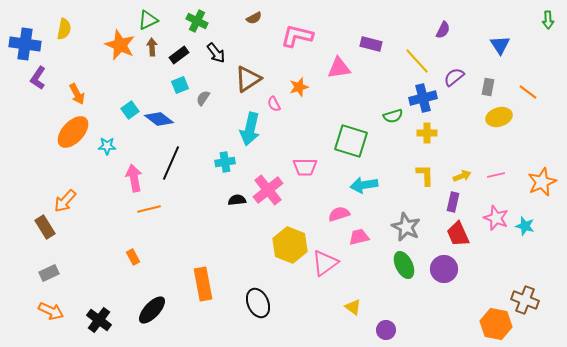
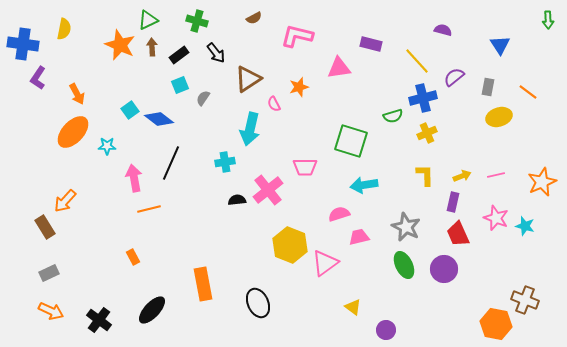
green cross at (197, 21): rotated 10 degrees counterclockwise
purple semicircle at (443, 30): rotated 102 degrees counterclockwise
blue cross at (25, 44): moved 2 px left
yellow cross at (427, 133): rotated 24 degrees counterclockwise
